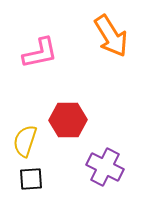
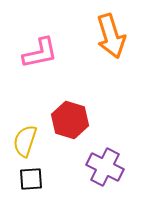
orange arrow: rotated 15 degrees clockwise
red hexagon: moved 2 px right; rotated 18 degrees clockwise
